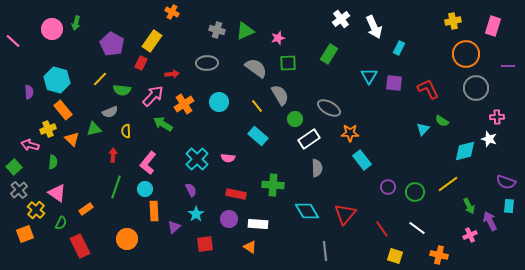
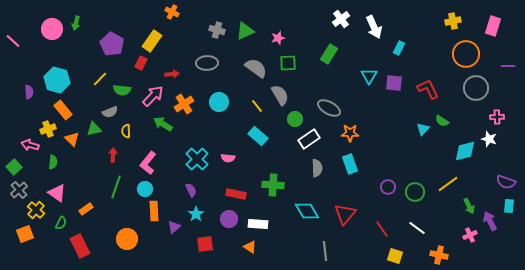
cyan rectangle at (362, 160): moved 12 px left, 4 px down; rotated 18 degrees clockwise
